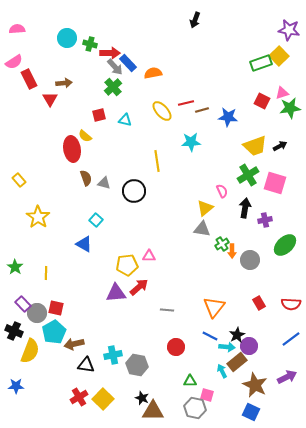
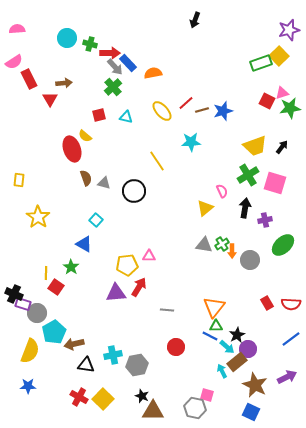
purple star at (289, 30): rotated 25 degrees counterclockwise
red square at (262, 101): moved 5 px right
red line at (186, 103): rotated 28 degrees counterclockwise
blue star at (228, 117): moved 5 px left, 6 px up; rotated 24 degrees counterclockwise
cyan triangle at (125, 120): moved 1 px right, 3 px up
black arrow at (280, 146): moved 2 px right, 1 px down; rotated 24 degrees counterclockwise
red ellipse at (72, 149): rotated 10 degrees counterclockwise
yellow line at (157, 161): rotated 25 degrees counterclockwise
yellow rectangle at (19, 180): rotated 48 degrees clockwise
gray triangle at (202, 229): moved 2 px right, 16 px down
green ellipse at (285, 245): moved 2 px left
green star at (15, 267): moved 56 px right
red arrow at (139, 287): rotated 18 degrees counterclockwise
red rectangle at (259, 303): moved 8 px right
purple rectangle at (23, 304): rotated 28 degrees counterclockwise
red square at (56, 308): moved 21 px up; rotated 21 degrees clockwise
black cross at (14, 331): moved 37 px up
purple circle at (249, 346): moved 1 px left, 3 px down
cyan arrow at (227, 347): rotated 35 degrees clockwise
gray hexagon at (137, 365): rotated 20 degrees counterclockwise
green triangle at (190, 381): moved 26 px right, 55 px up
blue star at (16, 386): moved 12 px right
red cross at (79, 397): rotated 30 degrees counterclockwise
black star at (142, 398): moved 2 px up
